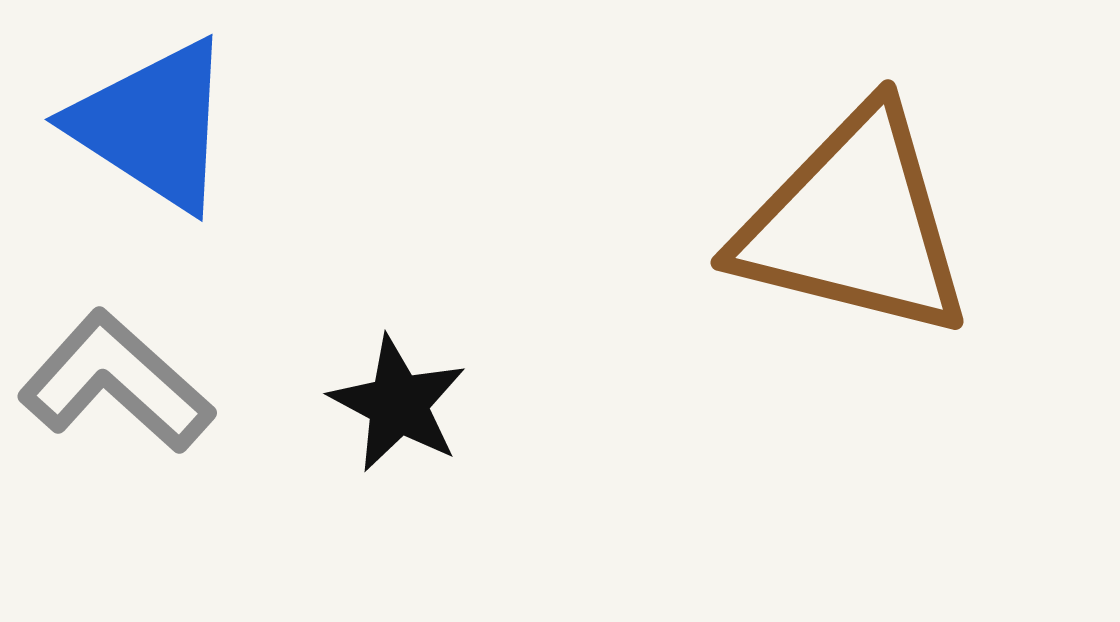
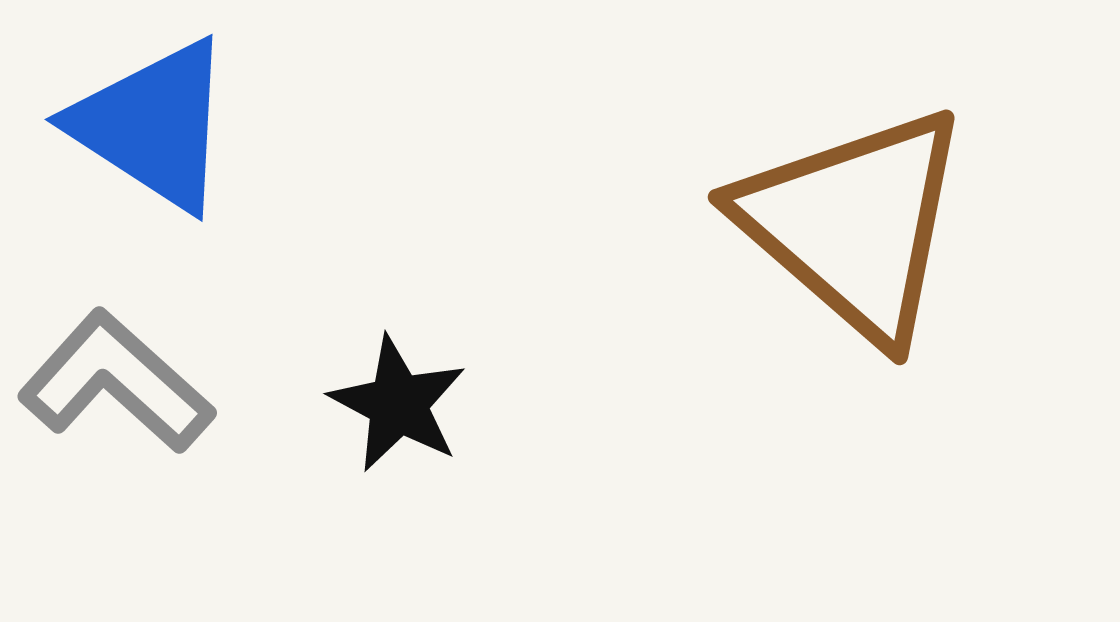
brown triangle: rotated 27 degrees clockwise
